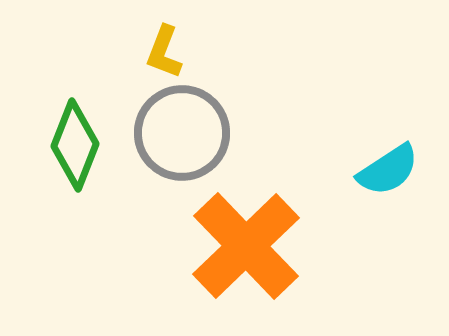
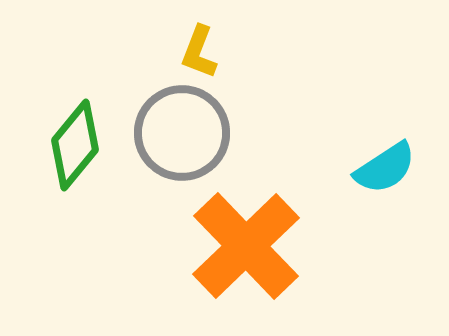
yellow L-shape: moved 35 px right
green diamond: rotated 18 degrees clockwise
cyan semicircle: moved 3 px left, 2 px up
